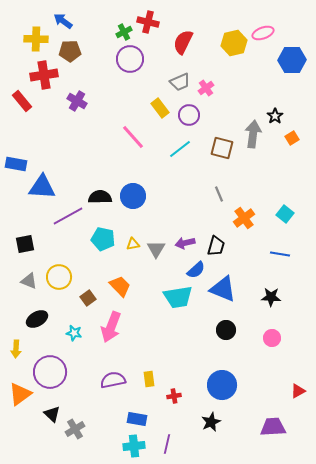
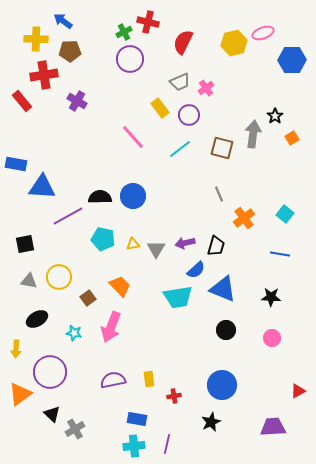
gray triangle at (29, 281): rotated 12 degrees counterclockwise
